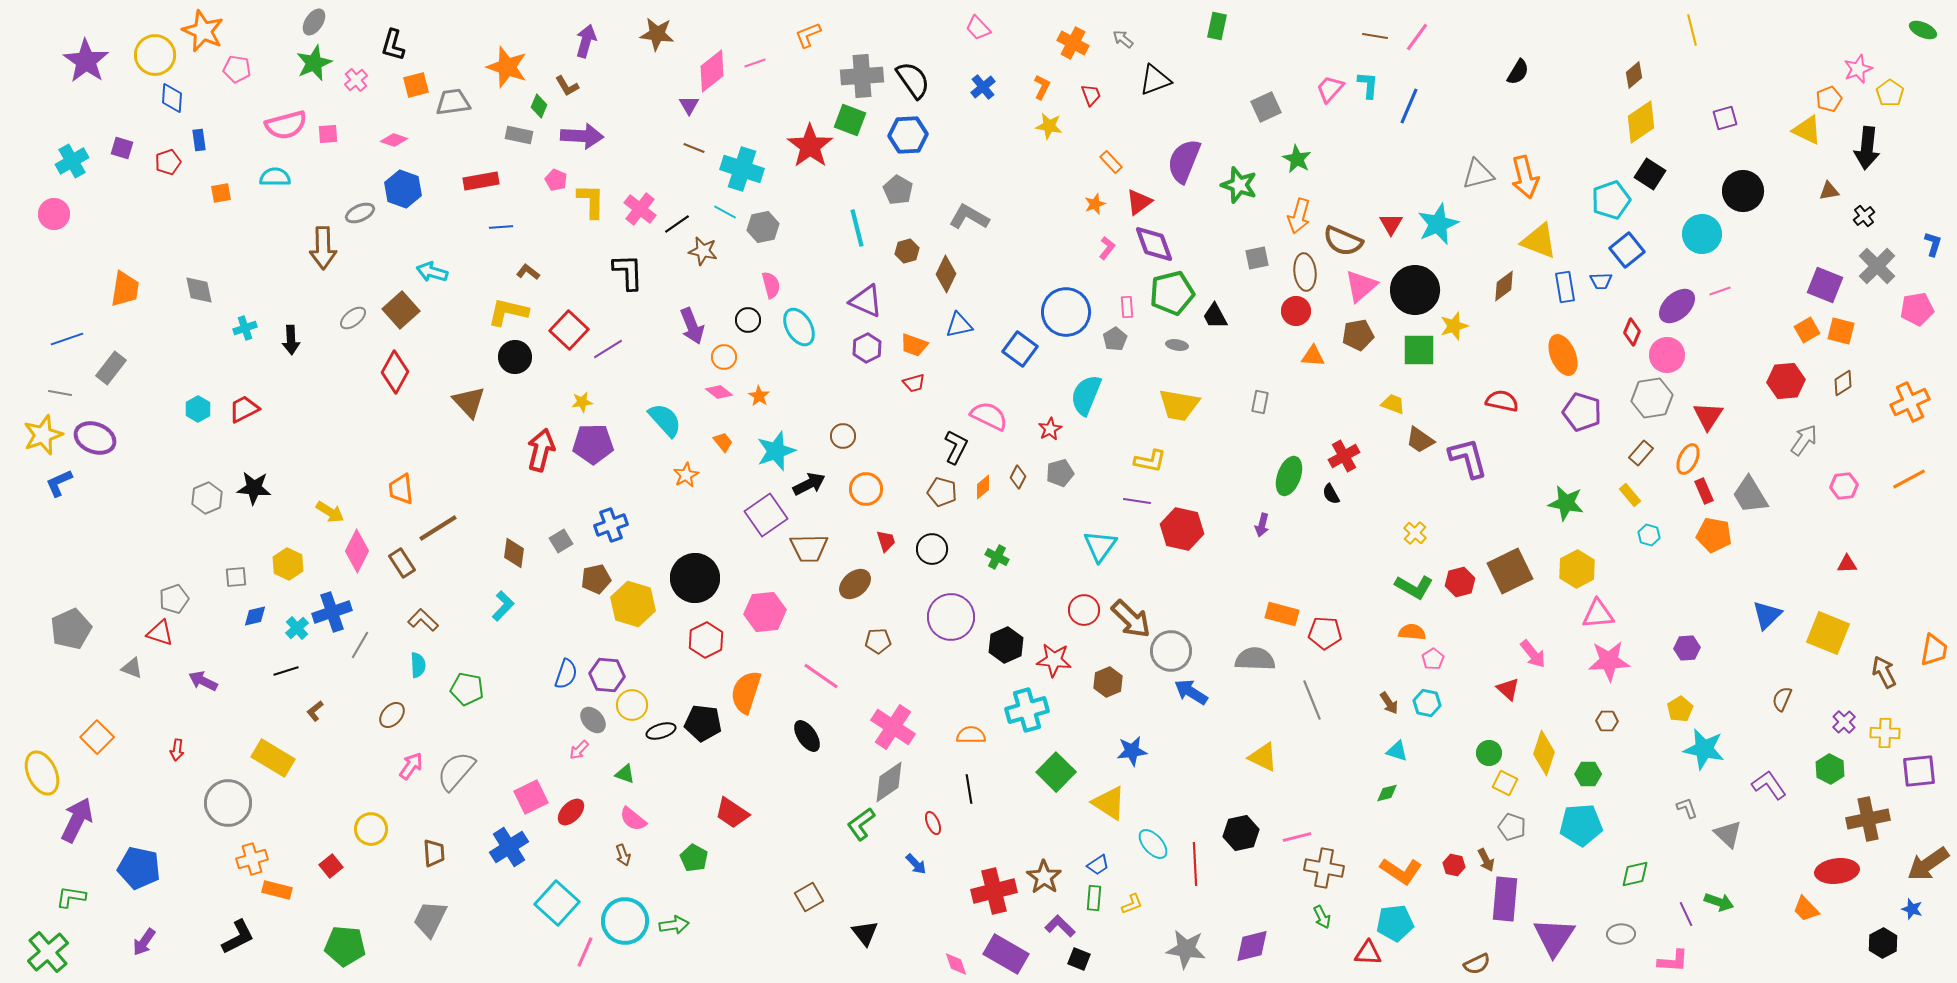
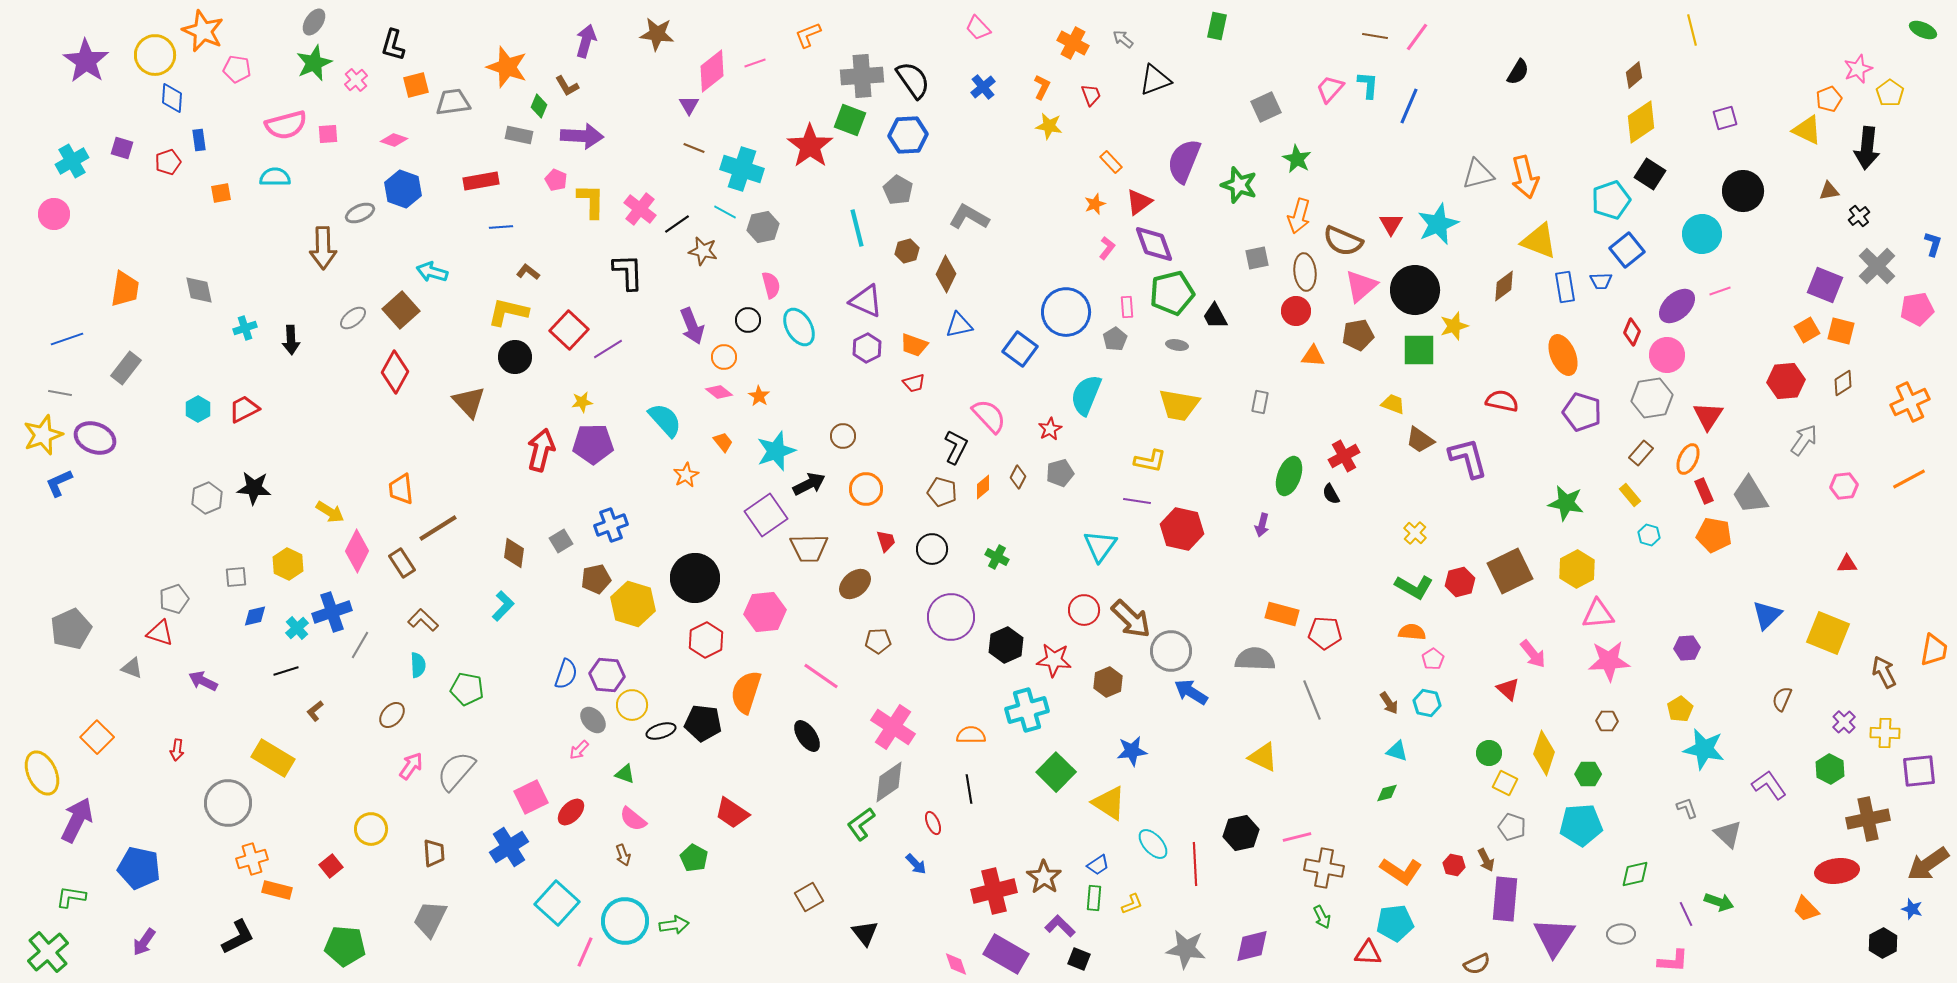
black cross at (1864, 216): moved 5 px left
gray rectangle at (111, 368): moved 15 px right
pink semicircle at (989, 416): rotated 21 degrees clockwise
